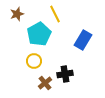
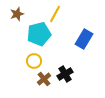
yellow line: rotated 54 degrees clockwise
cyan pentagon: rotated 15 degrees clockwise
blue rectangle: moved 1 px right, 1 px up
black cross: rotated 21 degrees counterclockwise
brown cross: moved 1 px left, 4 px up
